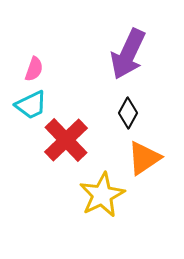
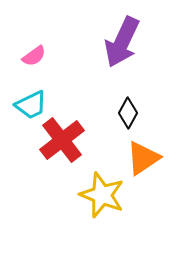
purple arrow: moved 6 px left, 12 px up
pink semicircle: moved 13 px up; rotated 35 degrees clockwise
red cross: moved 4 px left; rotated 6 degrees clockwise
orange triangle: moved 1 px left
yellow star: rotated 24 degrees counterclockwise
